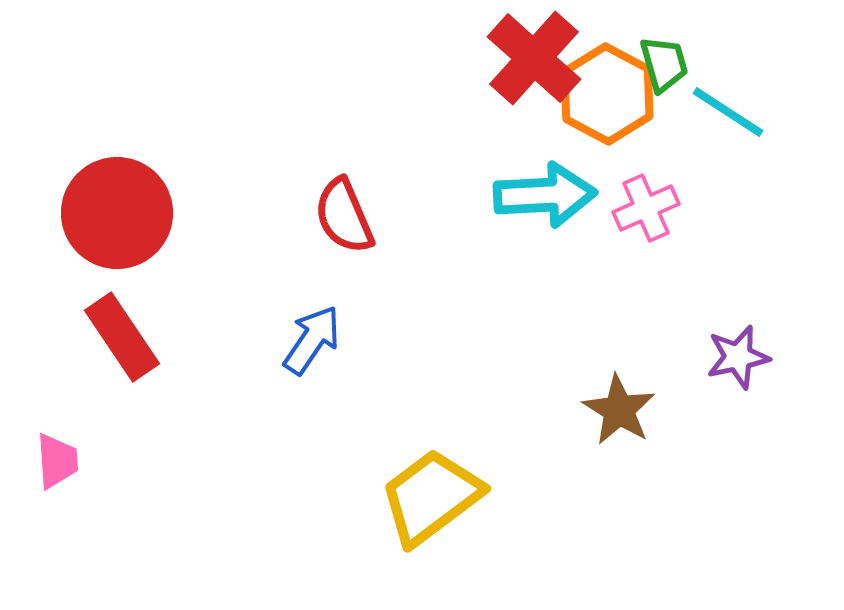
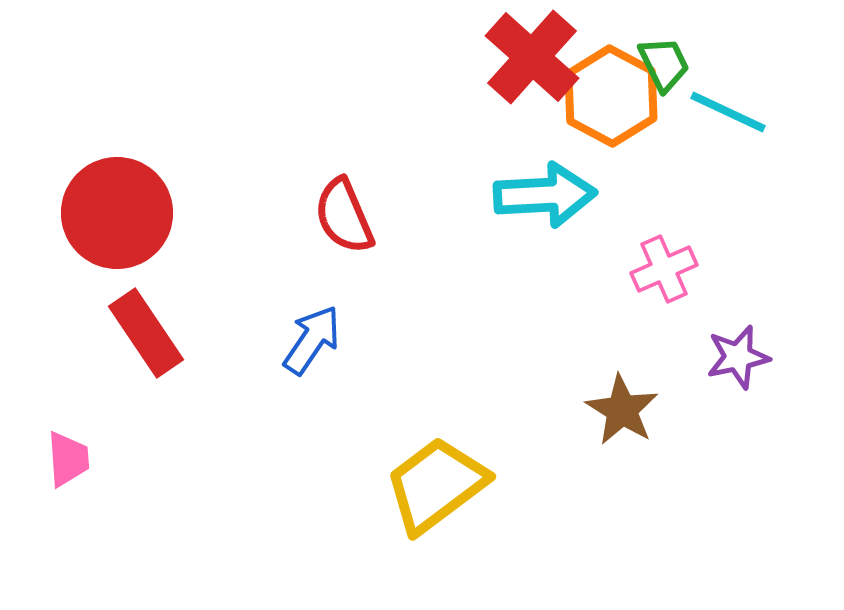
red cross: moved 2 px left, 1 px up
green trapezoid: rotated 10 degrees counterclockwise
orange hexagon: moved 4 px right, 2 px down
cyan line: rotated 8 degrees counterclockwise
pink cross: moved 18 px right, 61 px down
red rectangle: moved 24 px right, 4 px up
brown star: moved 3 px right
pink trapezoid: moved 11 px right, 2 px up
yellow trapezoid: moved 5 px right, 12 px up
